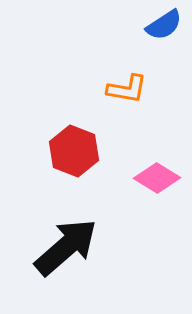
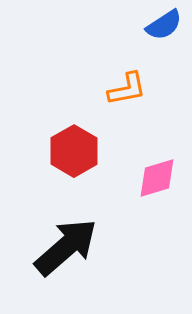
orange L-shape: rotated 21 degrees counterclockwise
red hexagon: rotated 9 degrees clockwise
pink diamond: rotated 48 degrees counterclockwise
